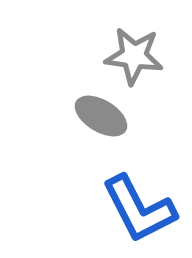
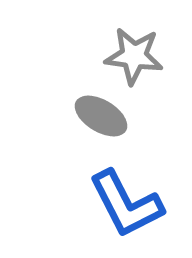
blue L-shape: moved 13 px left, 5 px up
